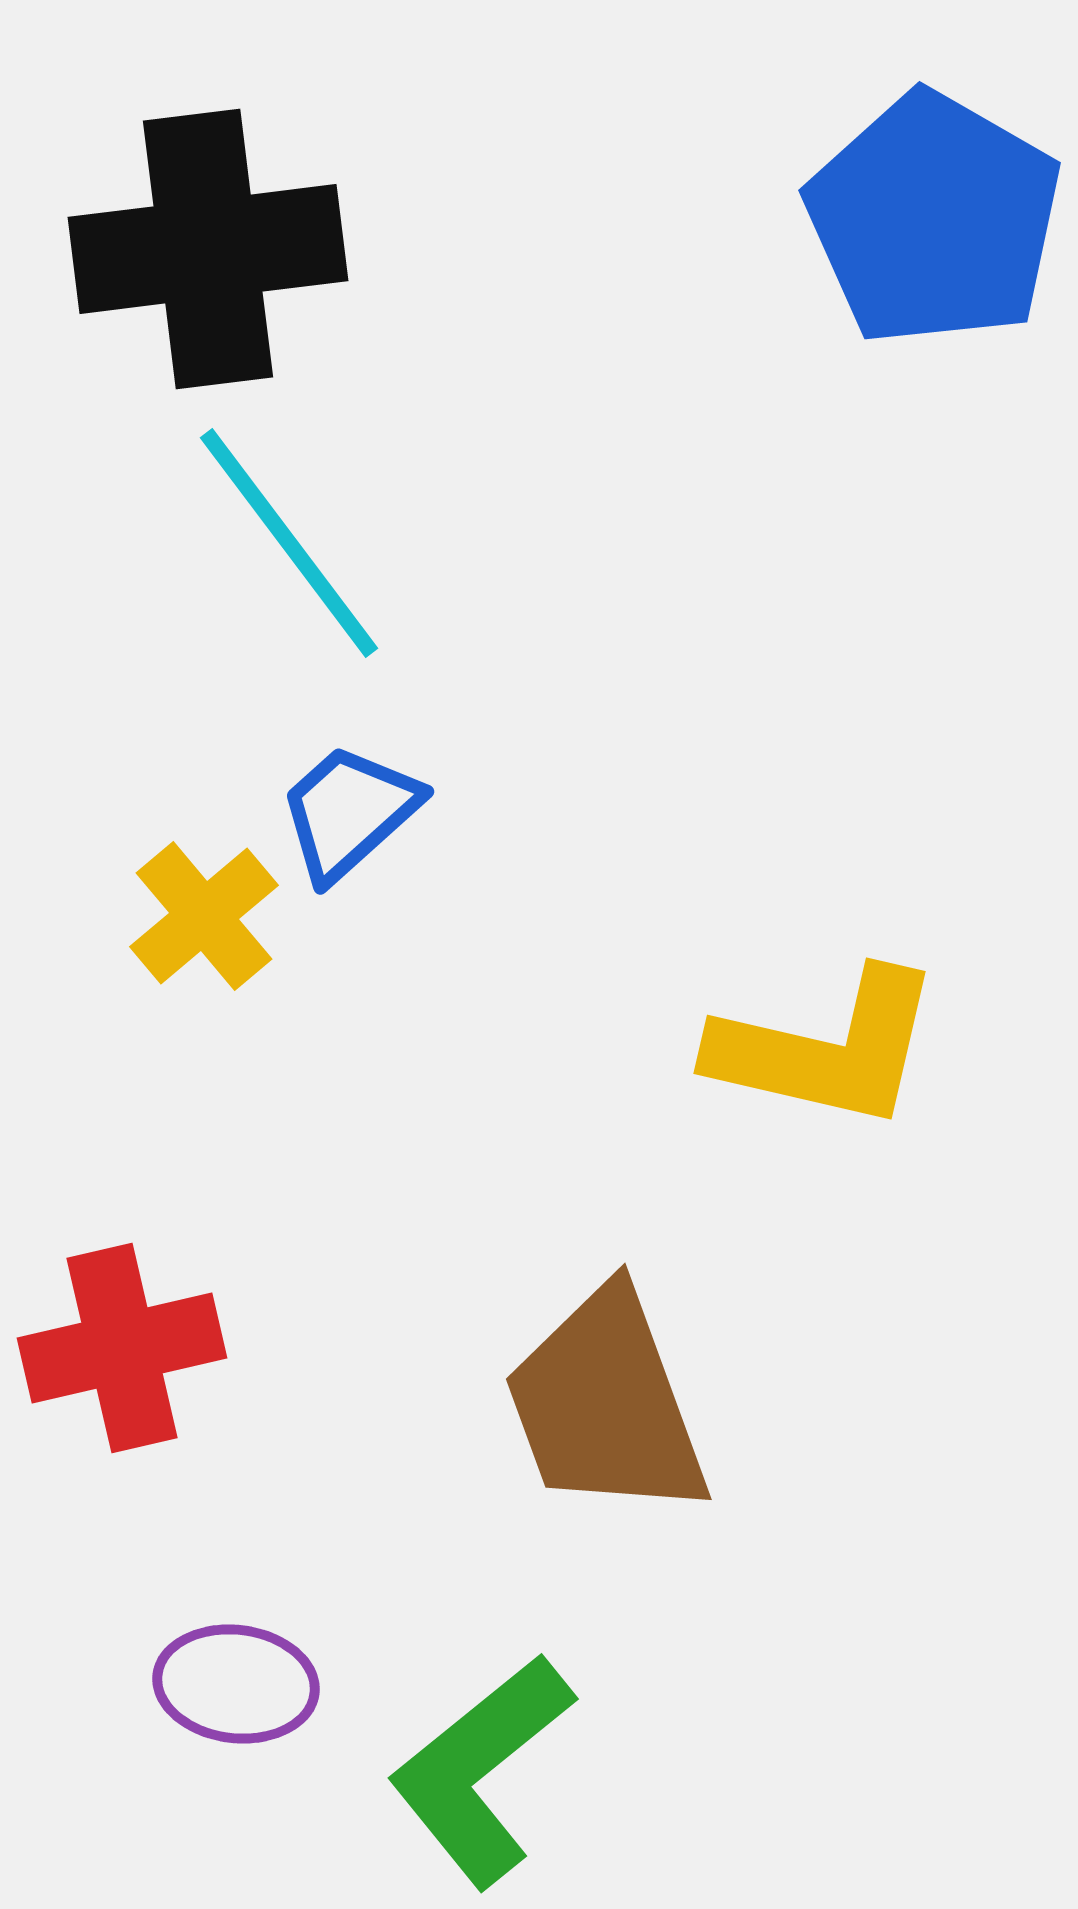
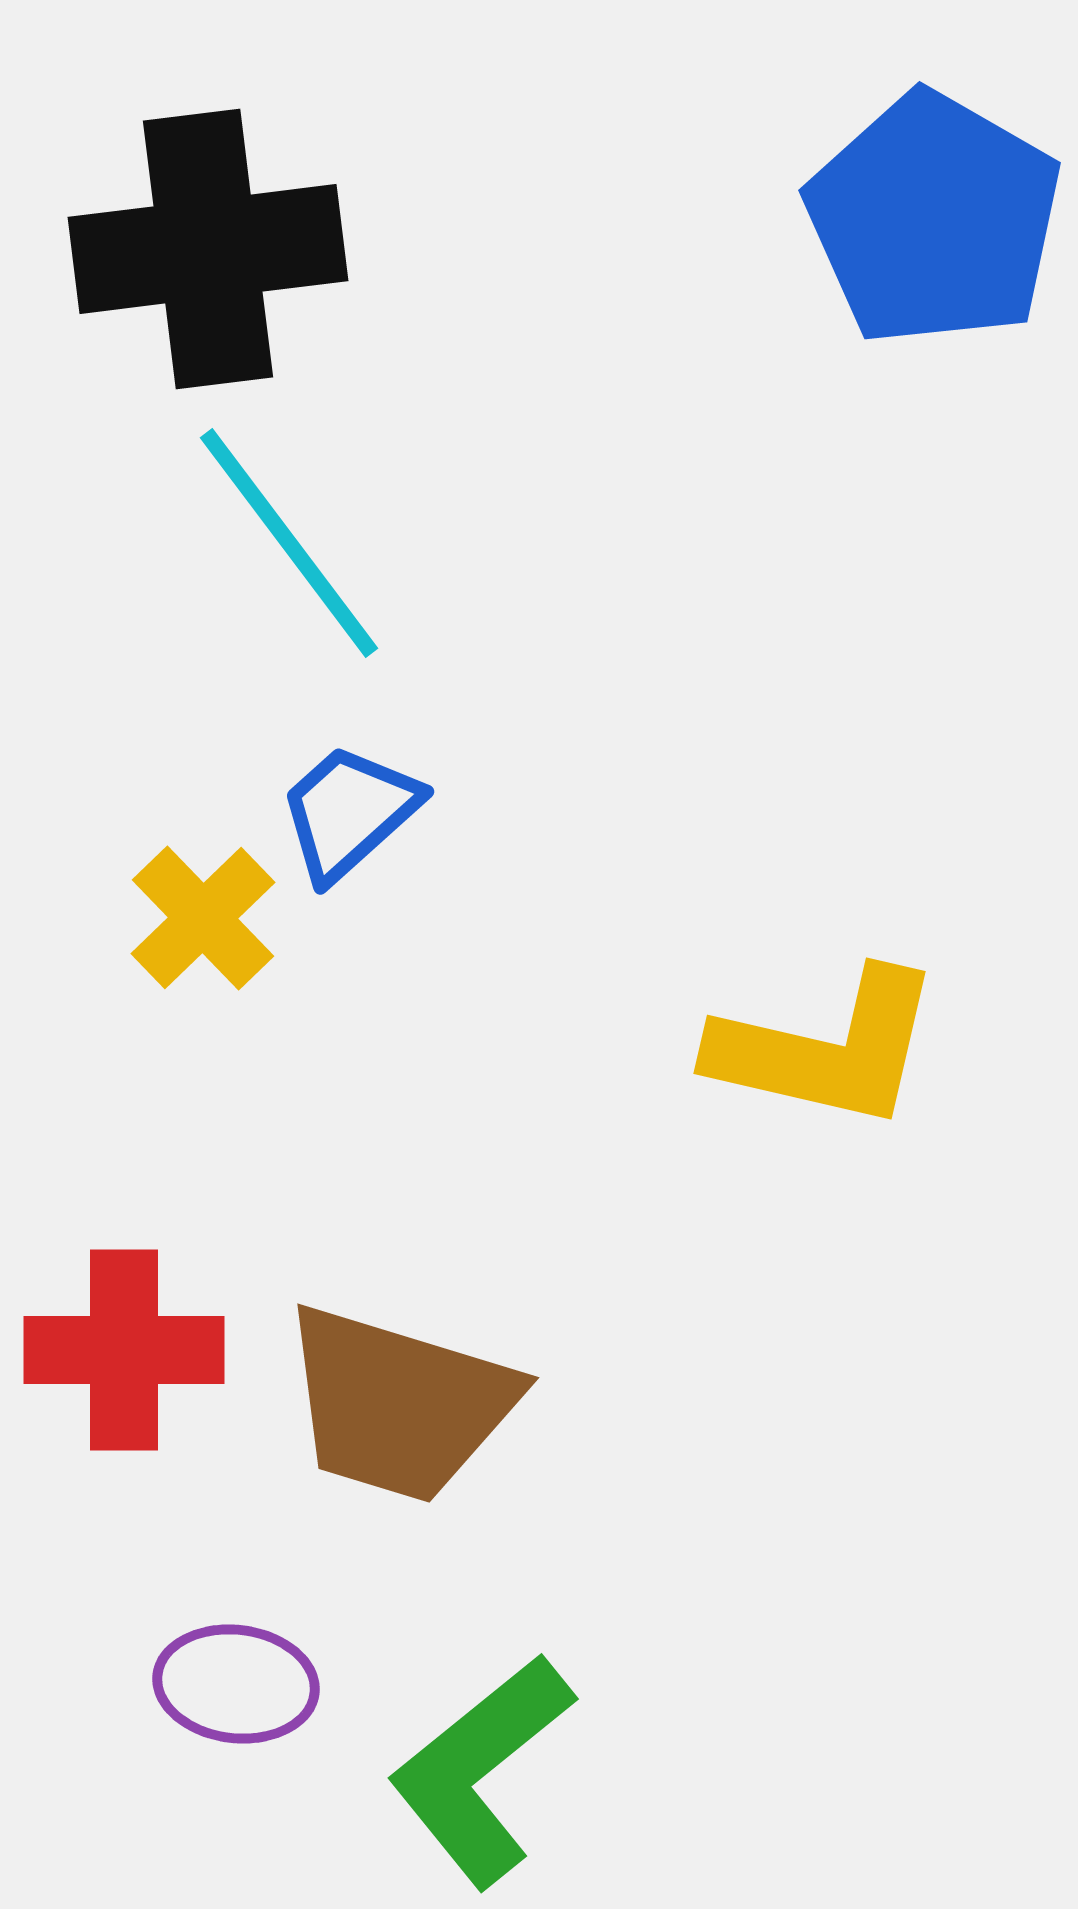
yellow cross: moved 1 px left, 2 px down; rotated 4 degrees counterclockwise
red cross: moved 2 px right, 2 px down; rotated 13 degrees clockwise
brown trapezoid: moved 207 px left; rotated 53 degrees counterclockwise
